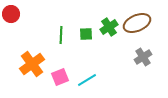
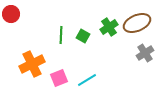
green square: moved 3 px left, 2 px down; rotated 32 degrees clockwise
gray cross: moved 2 px right, 4 px up
orange cross: rotated 10 degrees clockwise
pink square: moved 1 px left, 1 px down
